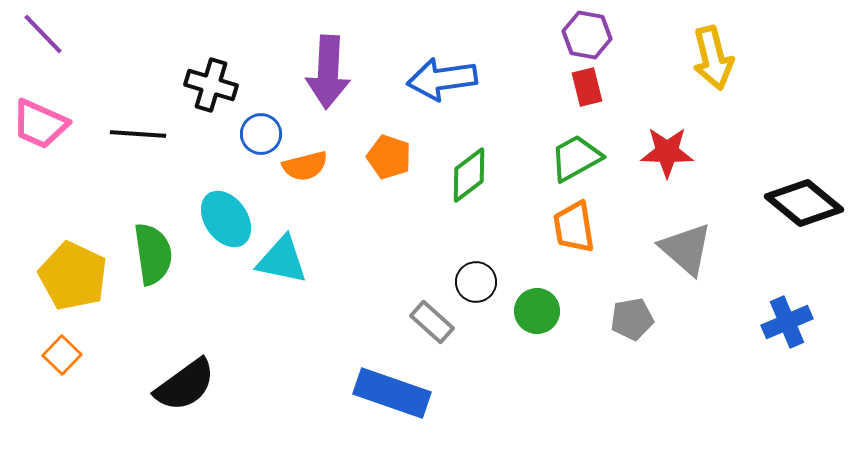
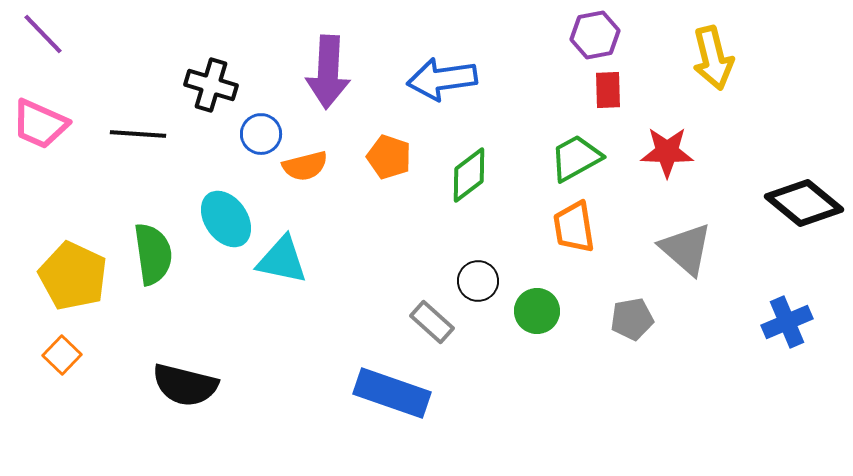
purple hexagon: moved 8 px right; rotated 21 degrees counterclockwise
red rectangle: moved 21 px right, 3 px down; rotated 12 degrees clockwise
black circle: moved 2 px right, 1 px up
black semicircle: rotated 50 degrees clockwise
